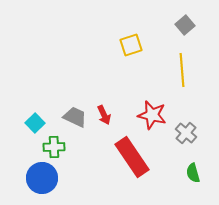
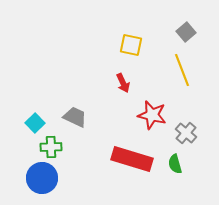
gray square: moved 1 px right, 7 px down
yellow square: rotated 30 degrees clockwise
yellow line: rotated 16 degrees counterclockwise
red arrow: moved 19 px right, 32 px up
green cross: moved 3 px left
red rectangle: moved 2 px down; rotated 39 degrees counterclockwise
green semicircle: moved 18 px left, 9 px up
